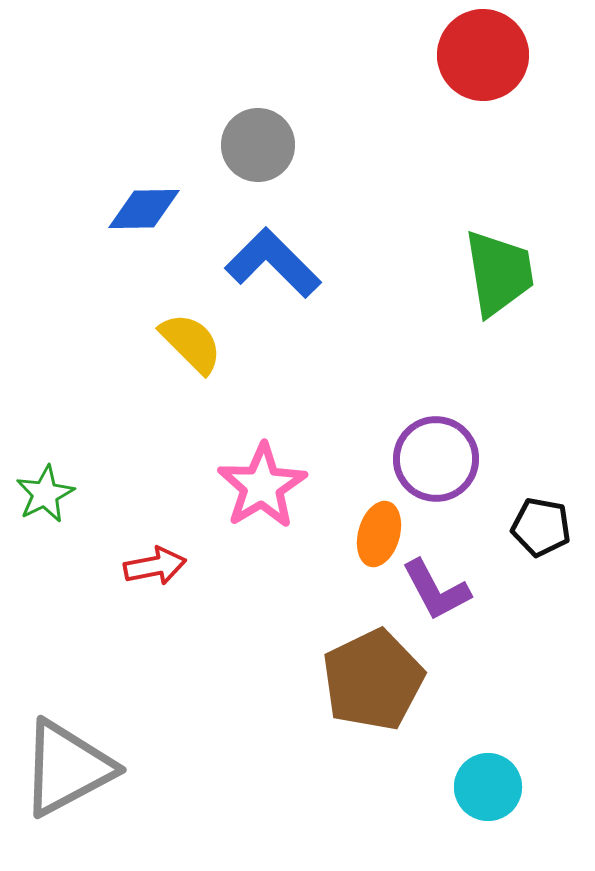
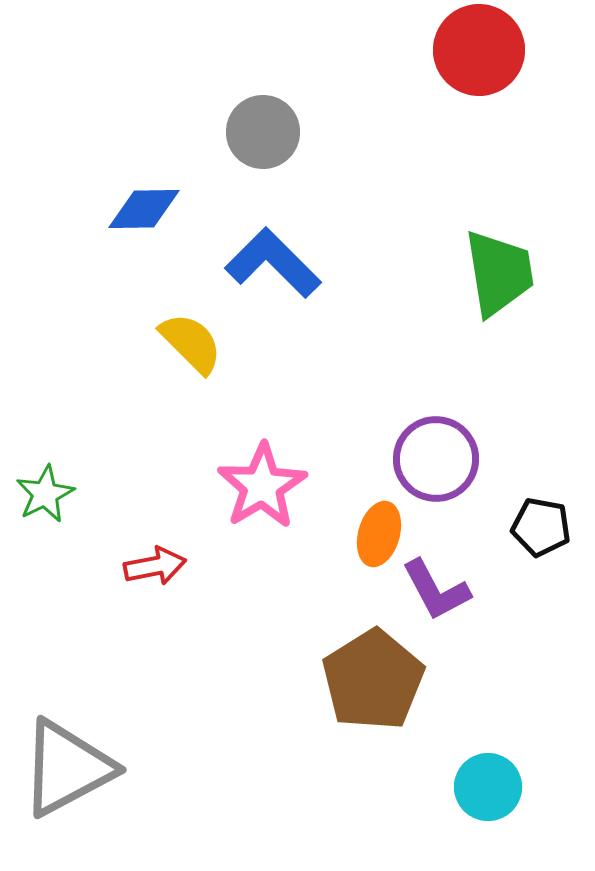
red circle: moved 4 px left, 5 px up
gray circle: moved 5 px right, 13 px up
brown pentagon: rotated 6 degrees counterclockwise
